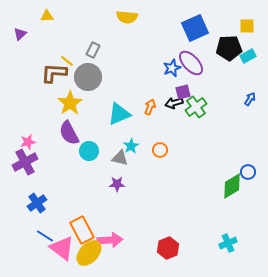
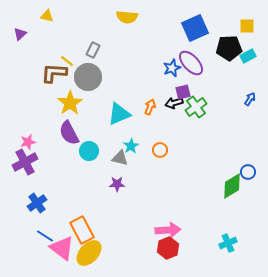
yellow triangle: rotated 16 degrees clockwise
pink arrow: moved 58 px right, 10 px up
